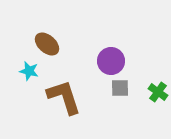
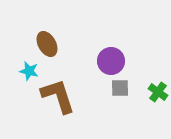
brown ellipse: rotated 20 degrees clockwise
brown L-shape: moved 6 px left, 1 px up
